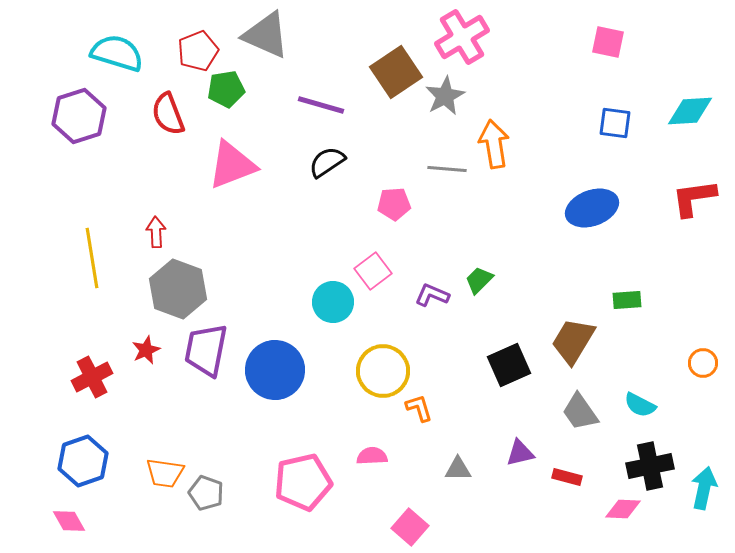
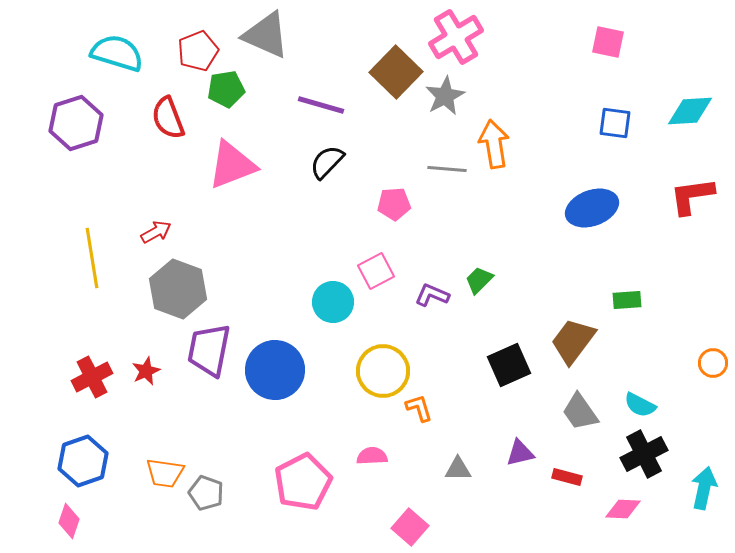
pink cross at (462, 37): moved 6 px left
brown square at (396, 72): rotated 12 degrees counterclockwise
red semicircle at (168, 114): moved 4 px down
purple hexagon at (79, 116): moved 3 px left, 7 px down
black semicircle at (327, 162): rotated 12 degrees counterclockwise
red L-shape at (694, 198): moved 2 px left, 2 px up
red arrow at (156, 232): rotated 64 degrees clockwise
pink square at (373, 271): moved 3 px right; rotated 9 degrees clockwise
brown trapezoid at (573, 341): rotated 6 degrees clockwise
red star at (146, 350): moved 21 px down
purple trapezoid at (206, 350): moved 3 px right
orange circle at (703, 363): moved 10 px right
black cross at (650, 466): moved 6 px left, 12 px up; rotated 15 degrees counterclockwise
pink pentagon at (303, 482): rotated 14 degrees counterclockwise
pink diamond at (69, 521): rotated 48 degrees clockwise
